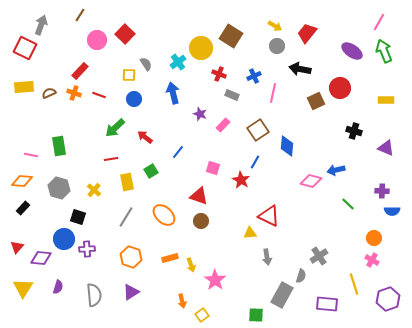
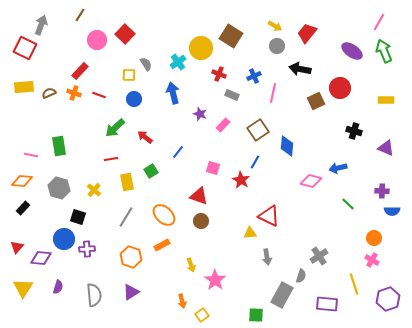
blue arrow at (336, 170): moved 2 px right, 2 px up
orange rectangle at (170, 258): moved 8 px left, 13 px up; rotated 14 degrees counterclockwise
